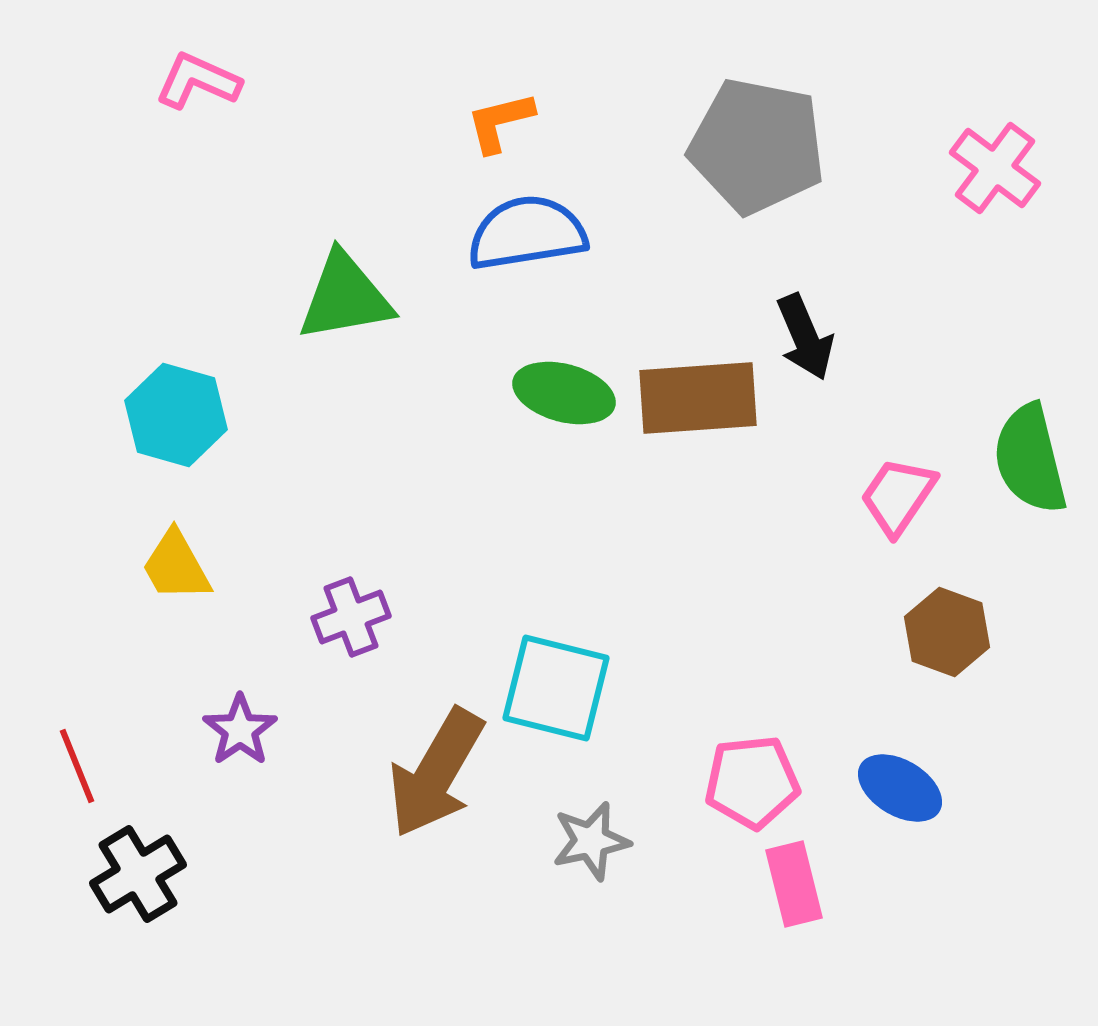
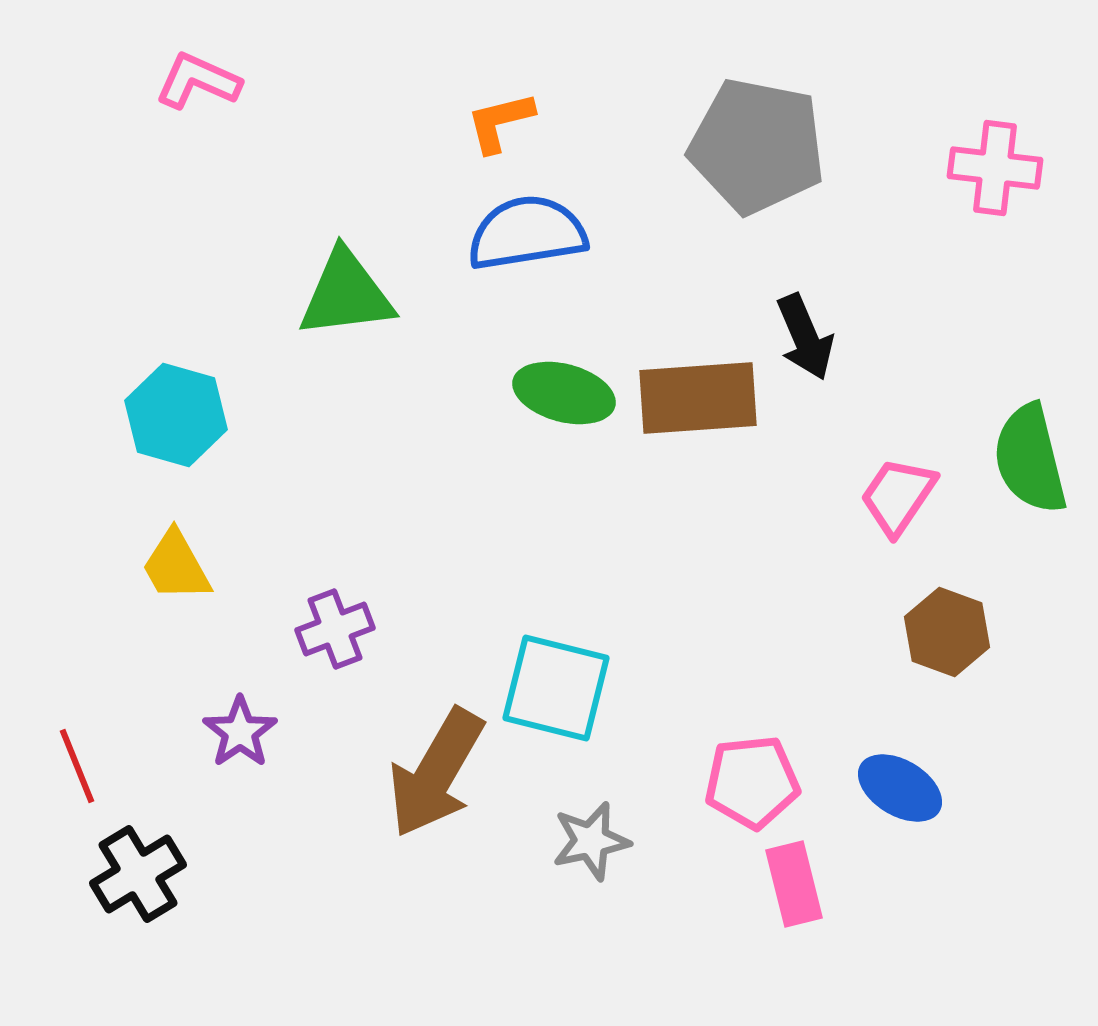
pink cross: rotated 30 degrees counterclockwise
green triangle: moved 1 px right, 3 px up; rotated 3 degrees clockwise
purple cross: moved 16 px left, 12 px down
purple star: moved 2 px down
